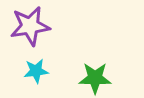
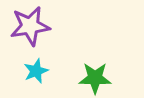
cyan star: rotated 15 degrees counterclockwise
